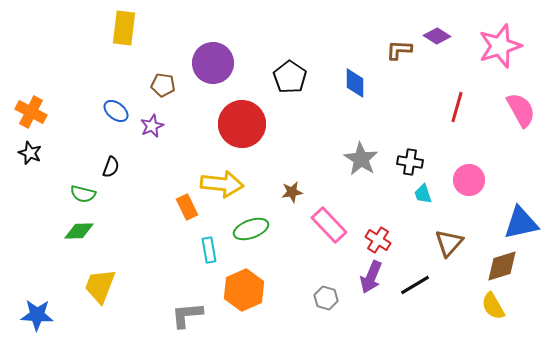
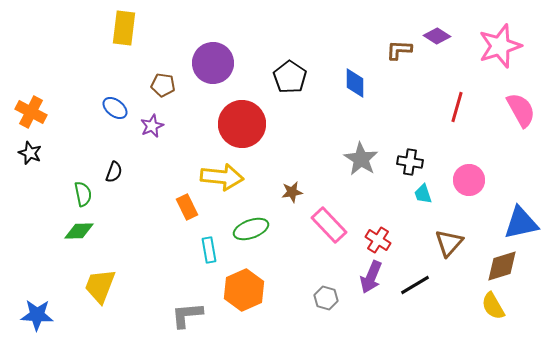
blue ellipse: moved 1 px left, 3 px up
black semicircle: moved 3 px right, 5 px down
yellow arrow: moved 7 px up
green semicircle: rotated 115 degrees counterclockwise
